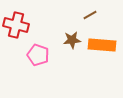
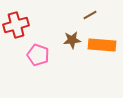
red cross: rotated 30 degrees counterclockwise
